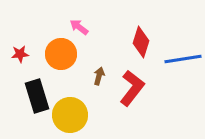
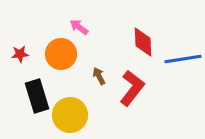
red diamond: moved 2 px right; rotated 20 degrees counterclockwise
brown arrow: rotated 42 degrees counterclockwise
